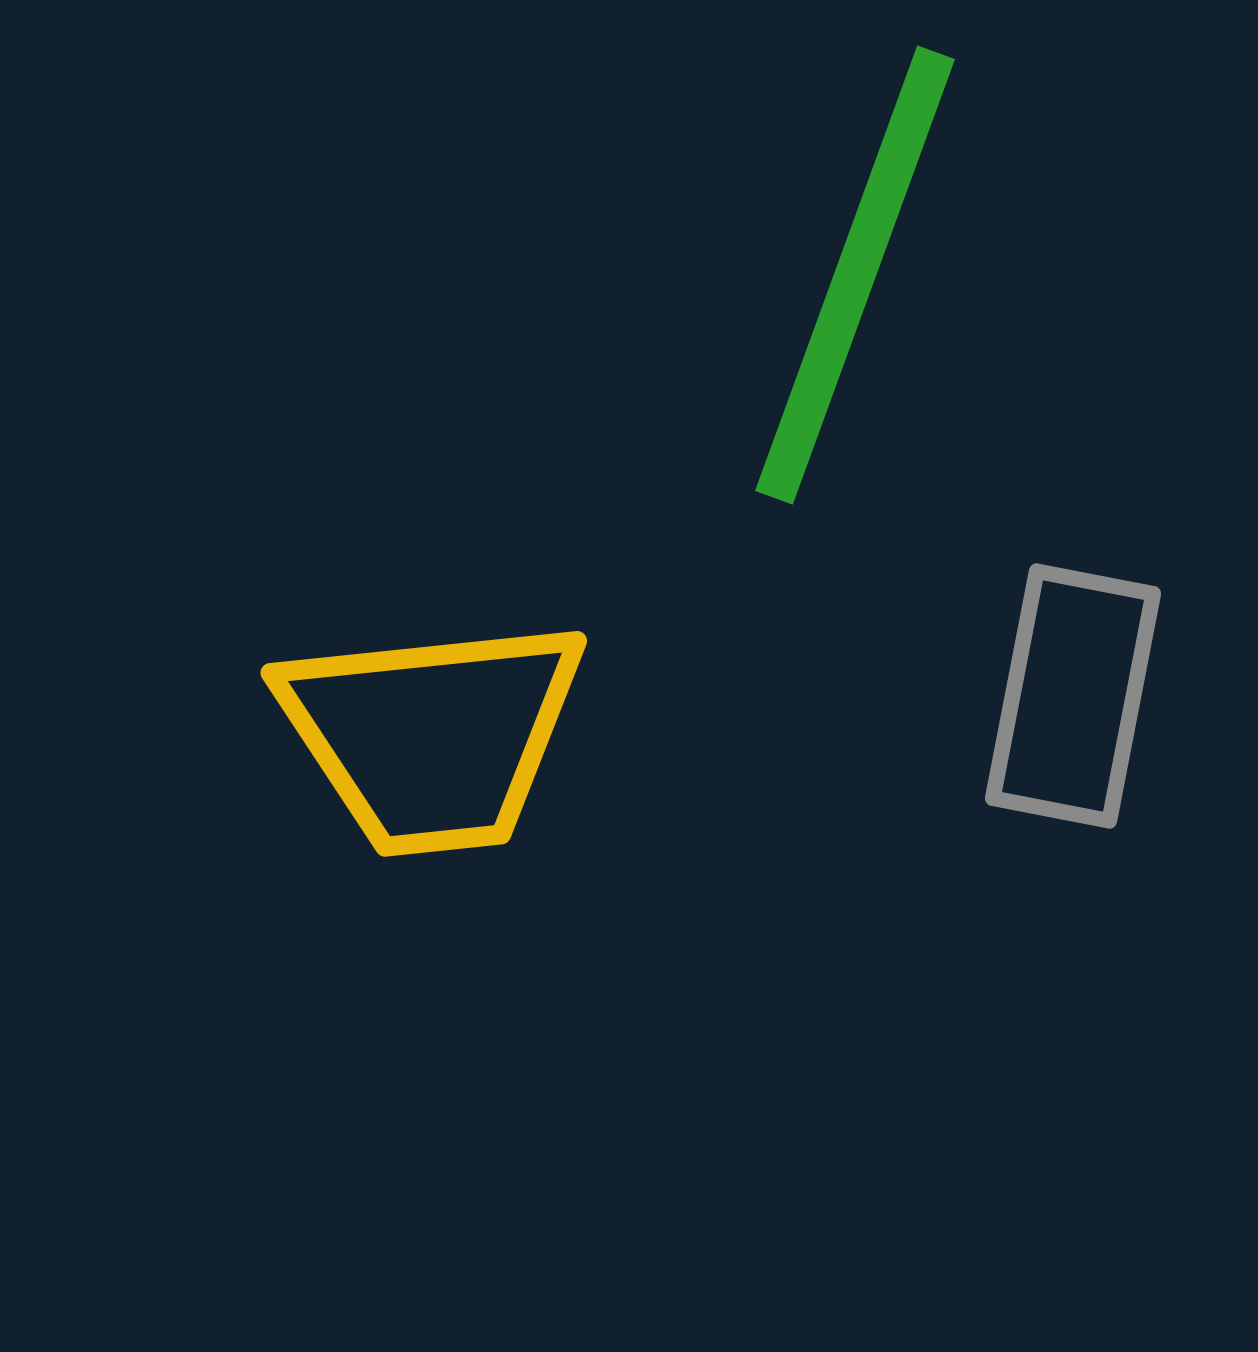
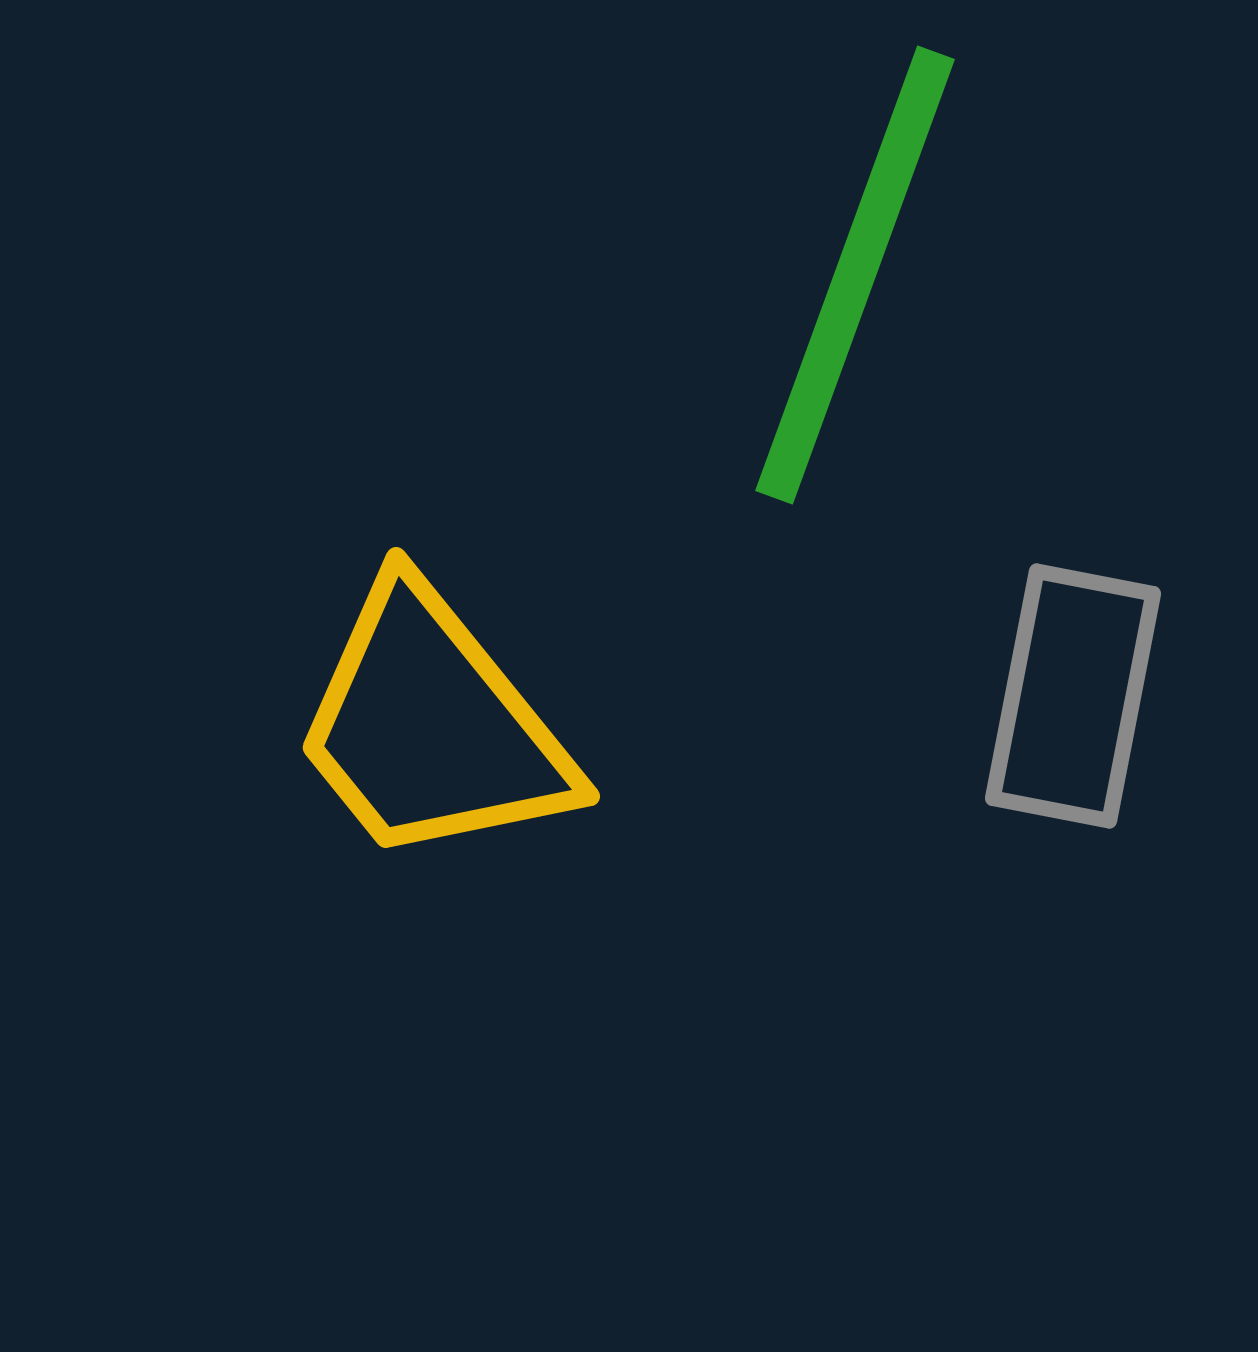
yellow trapezoid: moved 9 px up; rotated 57 degrees clockwise
